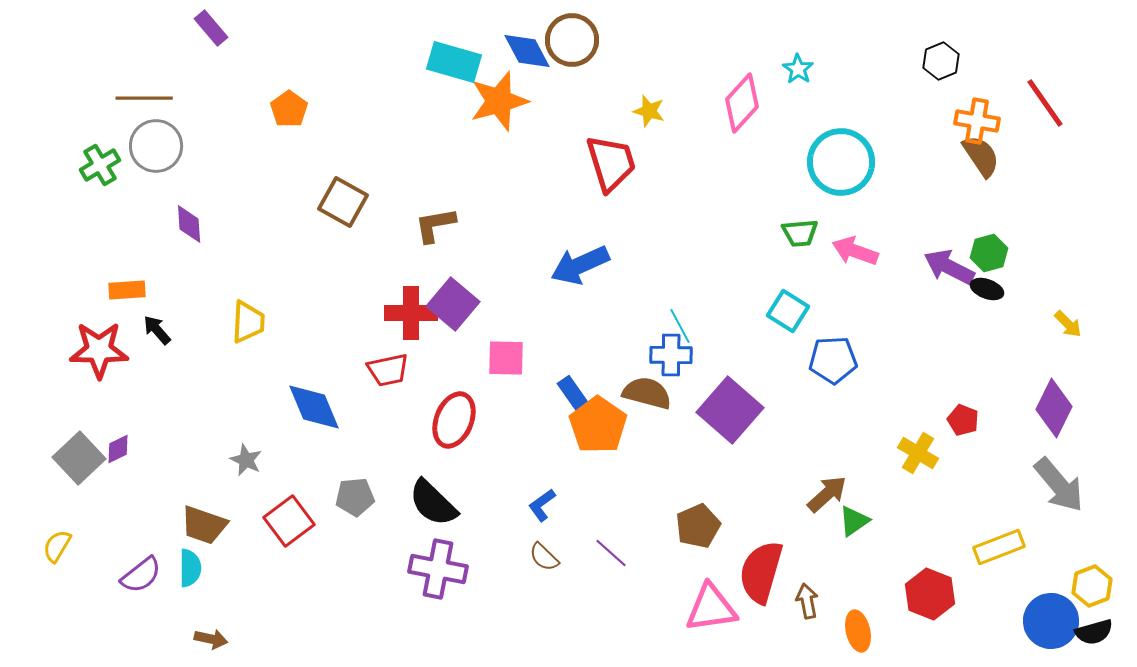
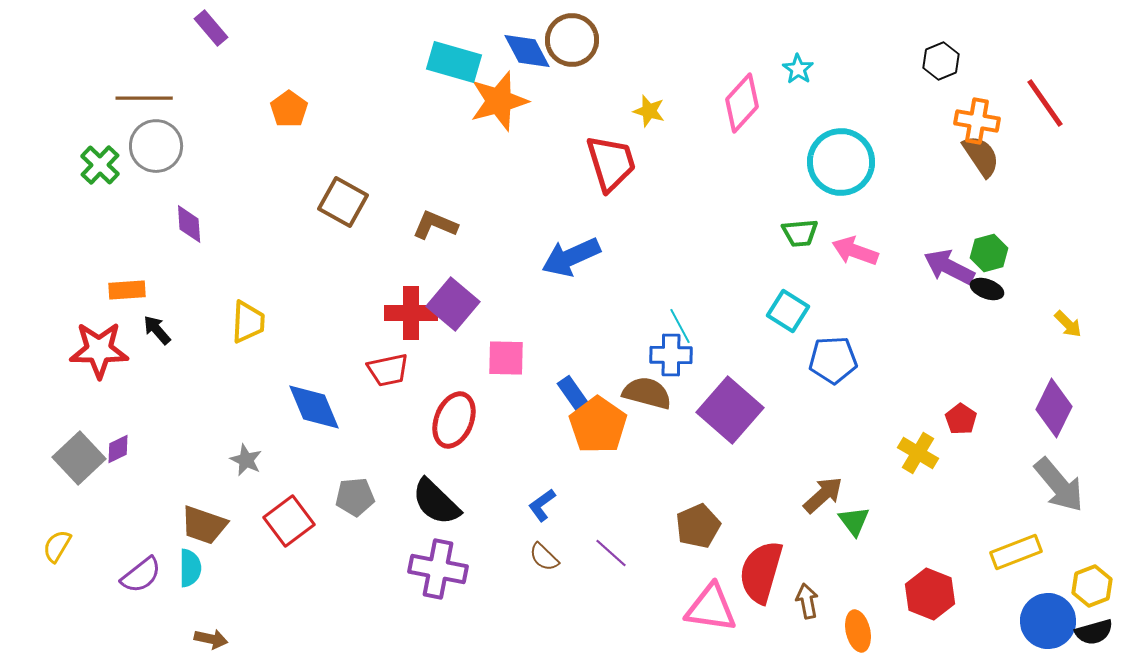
green cross at (100, 165): rotated 15 degrees counterclockwise
brown L-shape at (435, 225): rotated 33 degrees clockwise
blue arrow at (580, 265): moved 9 px left, 8 px up
red pentagon at (963, 420): moved 2 px left, 1 px up; rotated 12 degrees clockwise
brown arrow at (827, 494): moved 4 px left, 1 px down
black semicircle at (433, 503): moved 3 px right, 1 px up
green triangle at (854, 521): rotated 32 degrees counterclockwise
yellow rectangle at (999, 547): moved 17 px right, 5 px down
pink triangle at (711, 608): rotated 16 degrees clockwise
blue circle at (1051, 621): moved 3 px left
